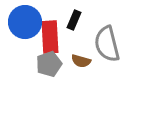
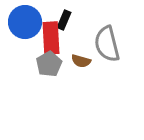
black rectangle: moved 10 px left
red rectangle: moved 1 px right, 1 px down
gray pentagon: rotated 10 degrees counterclockwise
